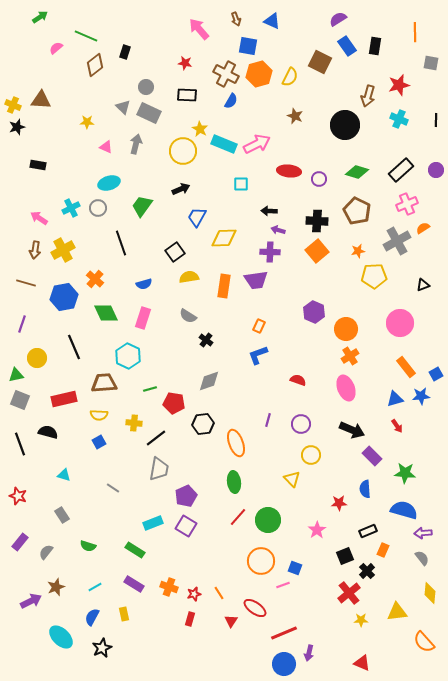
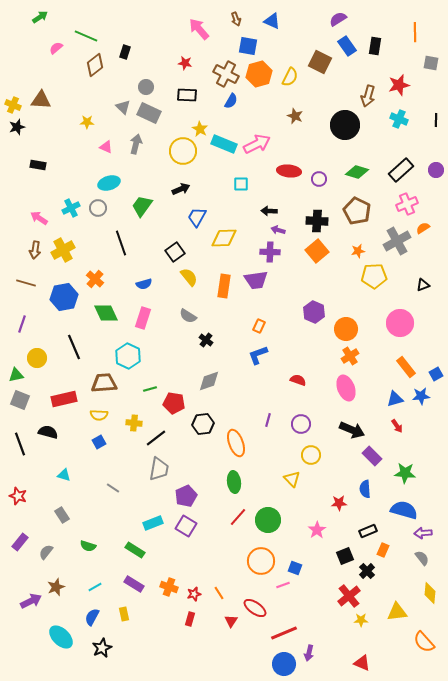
yellow semicircle at (189, 277): rotated 60 degrees clockwise
red cross at (349, 593): moved 3 px down
